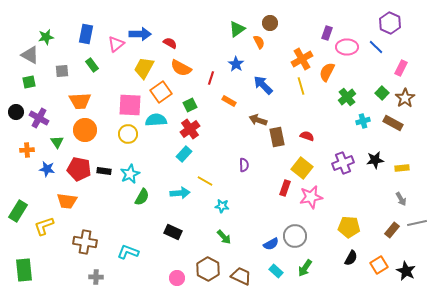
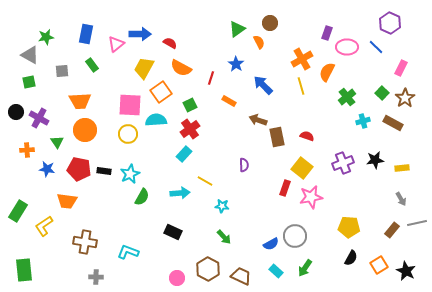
yellow L-shape at (44, 226): rotated 15 degrees counterclockwise
